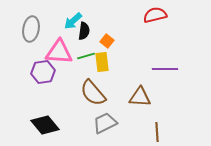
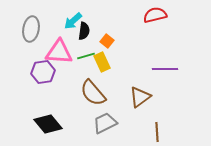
yellow rectangle: rotated 18 degrees counterclockwise
brown triangle: rotated 40 degrees counterclockwise
black diamond: moved 3 px right, 1 px up
